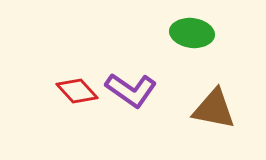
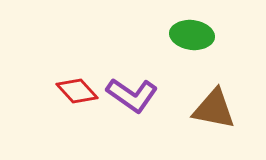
green ellipse: moved 2 px down
purple L-shape: moved 1 px right, 5 px down
